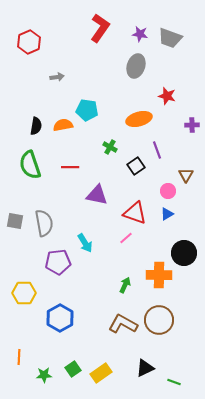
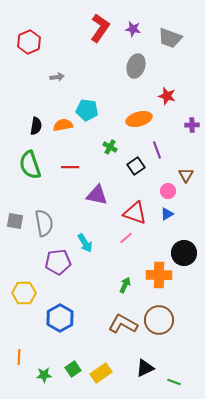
purple star: moved 7 px left, 5 px up
